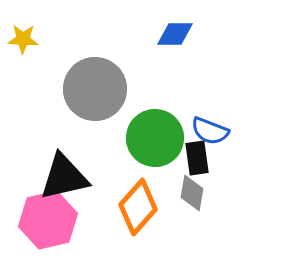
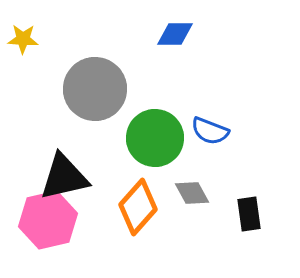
black rectangle: moved 52 px right, 56 px down
gray diamond: rotated 39 degrees counterclockwise
